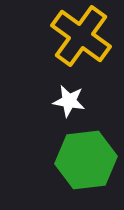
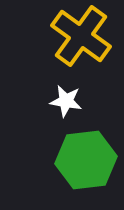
white star: moved 3 px left
